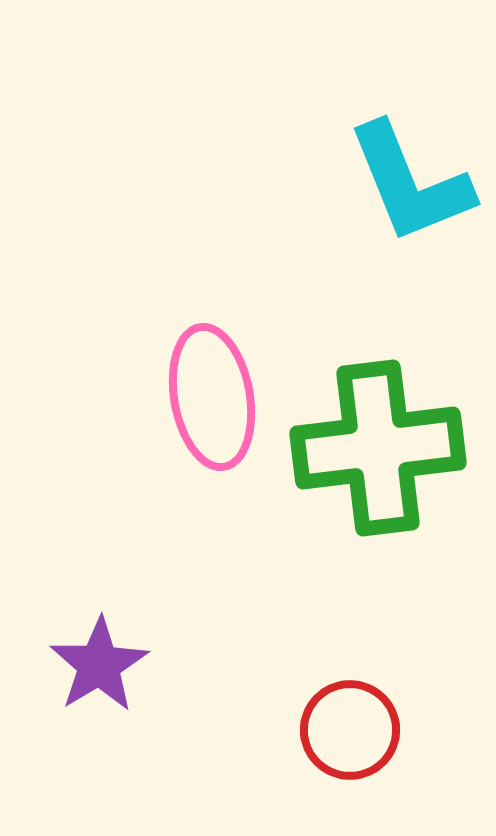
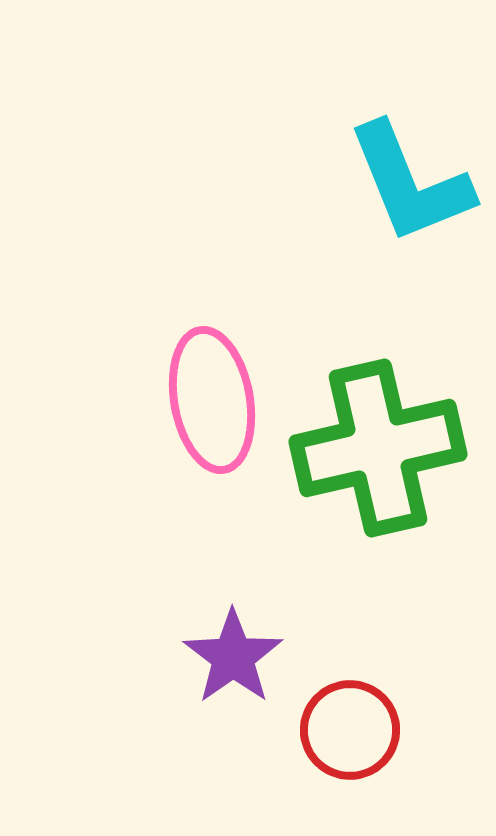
pink ellipse: moved 3 px down
green cross: rotated 6 degrees counterclockwise
purple star: moved 134 px right, 8 px up; rotated 4 degrees counterclockwise
